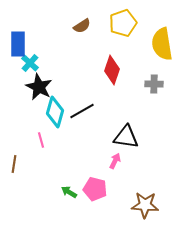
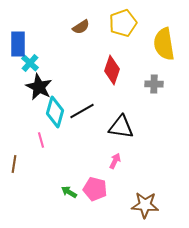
brown semicircle: moved 1 px left, 1 px down
yellow semicircle: moved 2 px right
black triangle: moved 5 px left, 10 px up
